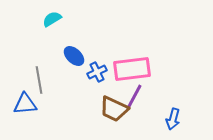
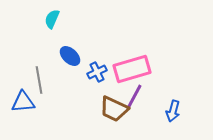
cyan semicircle: rotated 36 degrees counterclockwise
blue ellipse: moved 4 px left
pink rectangle: rotated 9 degrees counterclockwise
blue triangle: moved 2 px left, 2 px up
blue arrow: moved 8 px up
